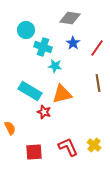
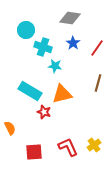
brown line: rotated 24 degrees clockwise
yellow cross: rotated 16 degrees clockwise
